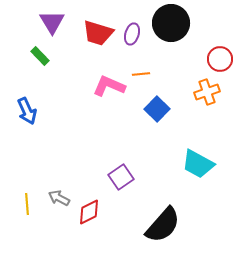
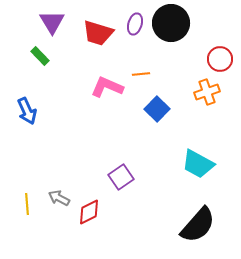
purple ellipse: moved 3 px right, 10 px up
pink L-shape: moved 2 px left, 1 px down
black semicircle: moved 35 px right
